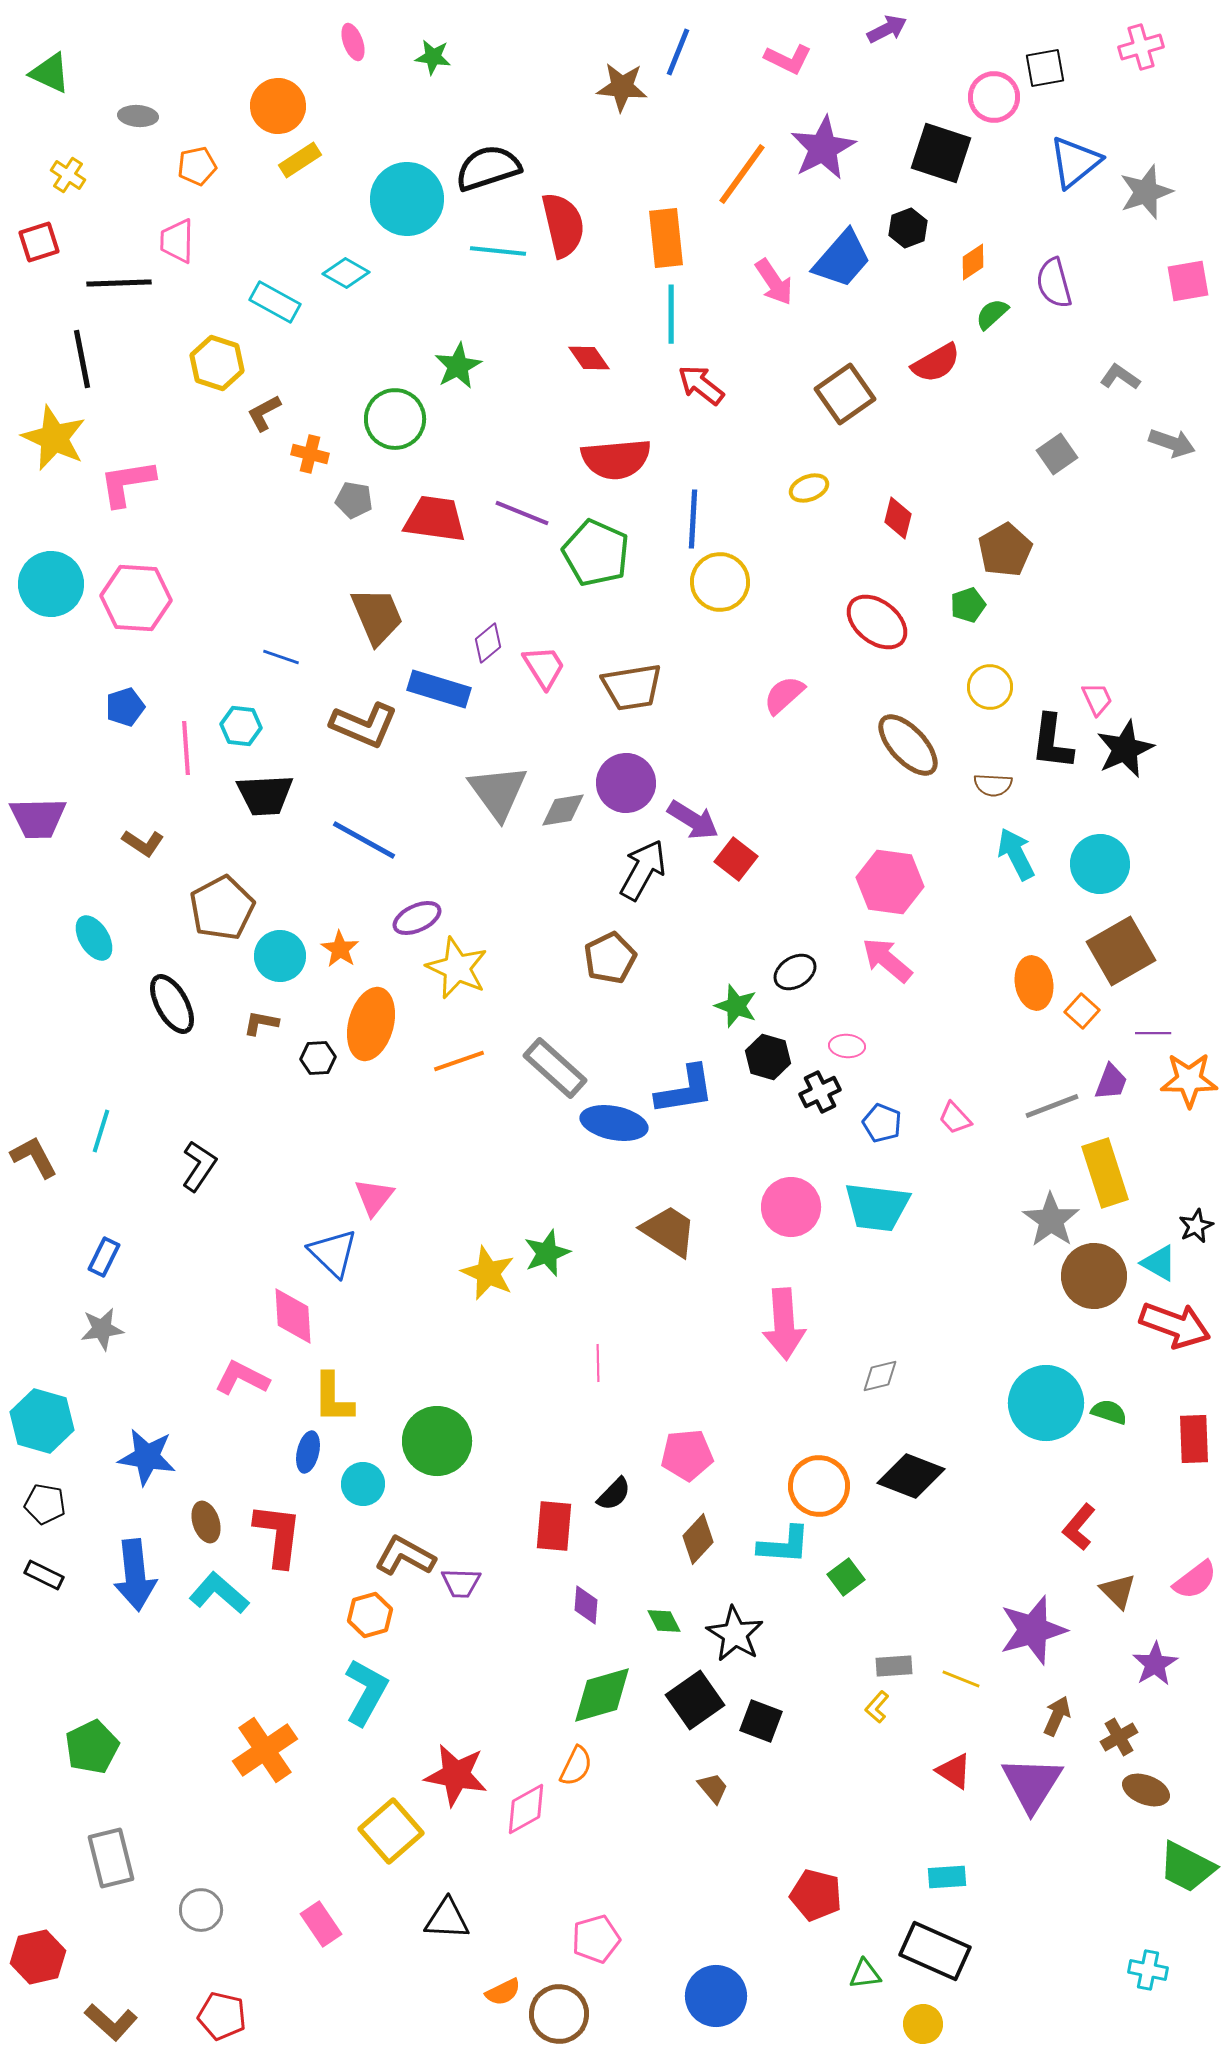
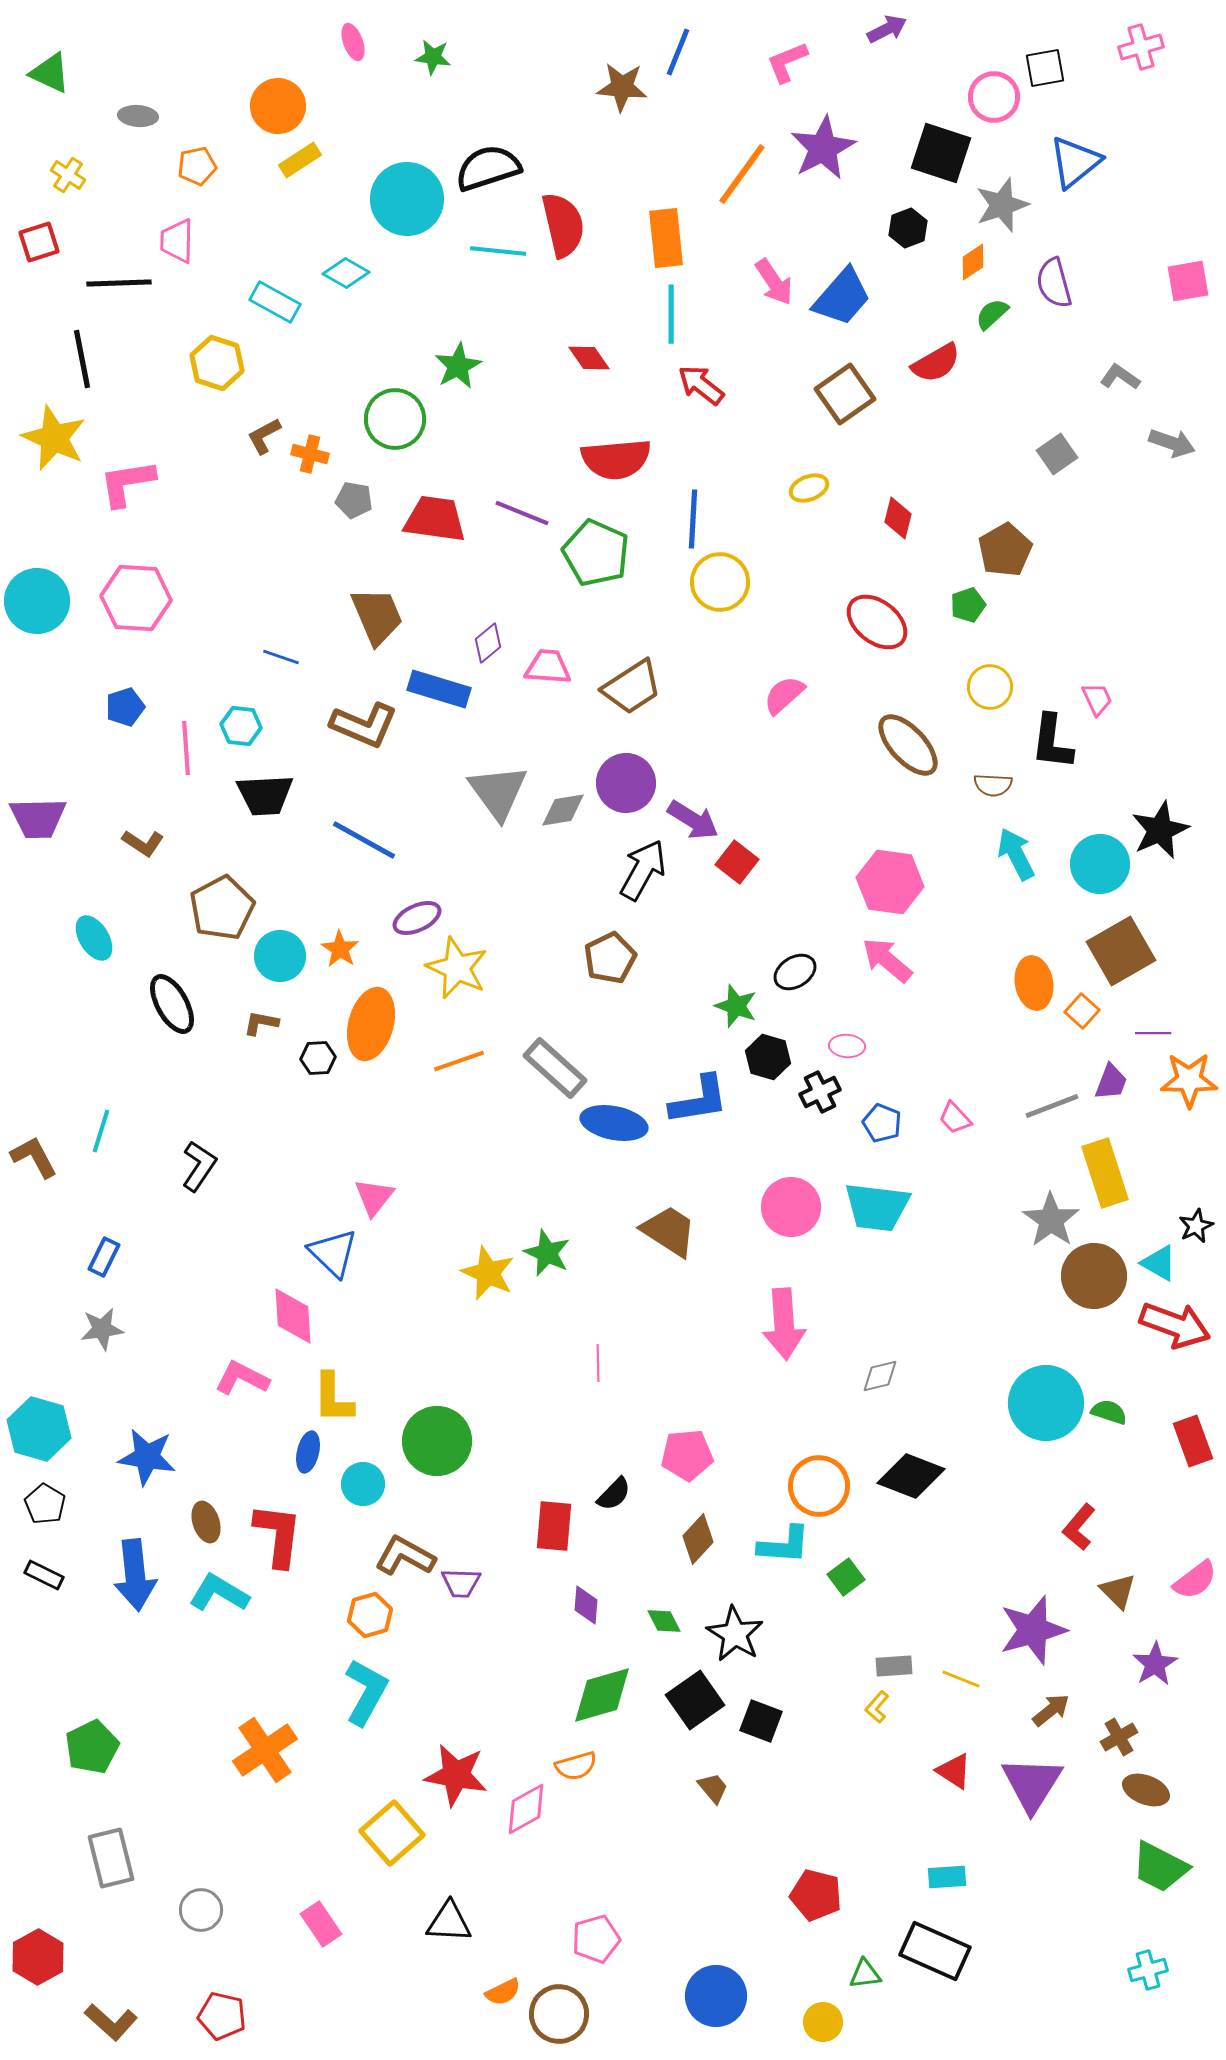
pink L-shape at (788, 59): moved 1 px left, 3 px down; rotated 132 degrees clockwise
gray star at (1146, 192): moved 144 px left, 13 px down
blue trapezoid at (842, 259): moved 38 px down
brown L-shape at (264, 413): moved 23 px down
cyan circle at (51, 584): moved 14 px left, 17 px down
pink trapezoid at (544, 667): moved 4 px right; rotated 54 degrees counterclockwise
brown trapezoid at (632, 687): rotated 24 degrees counterclockwise
black star at (1125, 749): moved 35 px right, 81 px down
red square at (736, 859): moved 1 px right, 3 px down
blue L-shape at (685, 1090): moved 14 px right, 10 px down
green star at (547, 1253): rotated 27 degrees counterclockwise
cyan hexagon at (42, 1421): moved 3 px left, 8 px down
red rectangle at (1194, 1439): moved 1 px left, 2 px down; rotated 18 degrees counterclockwise
black pentagon at (45, 1504): rotated 21 degrees clockwise
cyan L-shape at (219, 1593): rotated 10 degrees counterclockwise
brown arrow at (1057, 1716): moved 6 px left, 6 px up; rotated 27 degrees clockwise
orange semicircle at (576, 1766): rotated 48 degrees clockwise
yellow square at (391, 1831): moved 1 px right, 2 px down
green trapezoid at (1187, 1867): moved 27 px left
black triangle at (447, 1919): moved 2 px right, 3 px down
red hexagon at (38, 1957): rotated 16 degrees counterclockwise
cyan cross at (1148, 1970): rotated 27 degrees counterclockwise
yellow circle at (923, 2024): moved 100 px left, 2 px up
